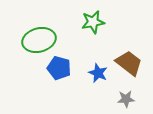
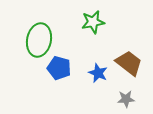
green ellipse: rotated 64 degrees counterclockwise
